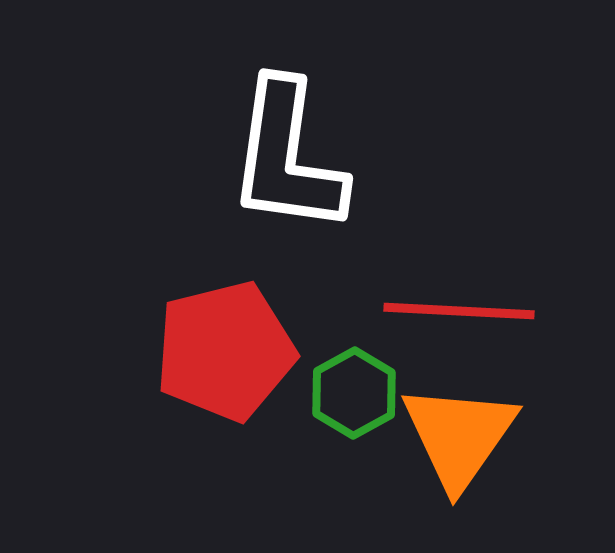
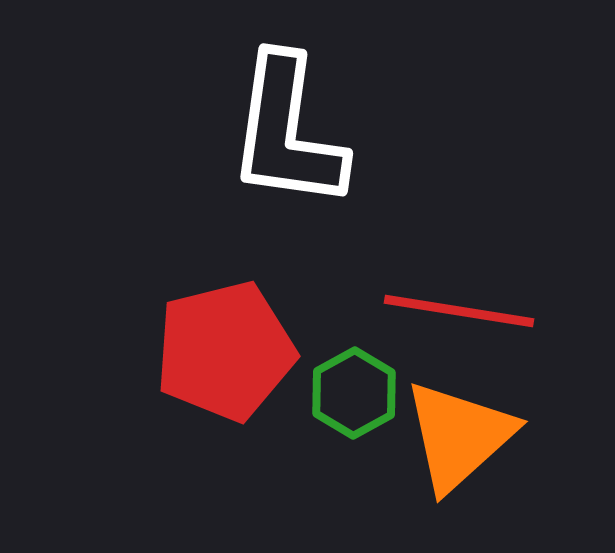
white L-shape: moved 25 px up
red line: rotated 6 degrees clockwise
orange triangle: rotated 13 degrees clockwise
